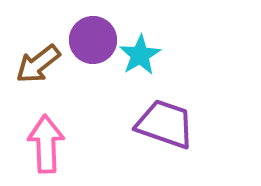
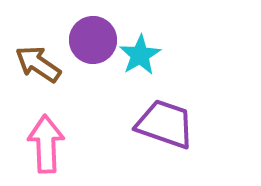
brown arrow: rotated 72 degrees clockwise
